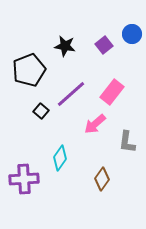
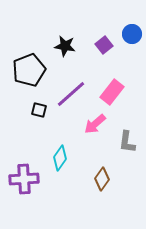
black square: moved 2 px left, 1 px up; rotated 28 degrees counterclockwise
